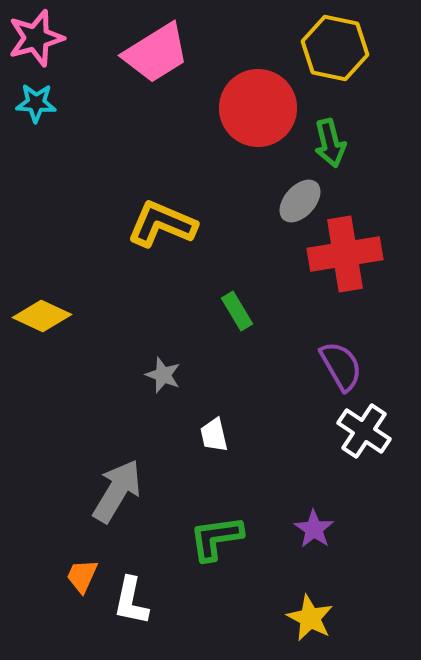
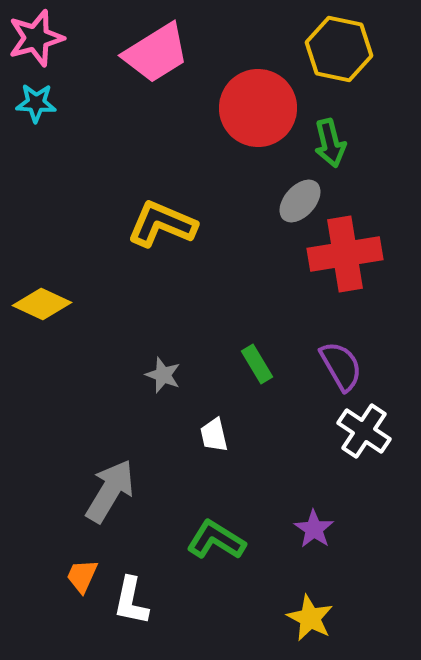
yellow hexagon: moved 4 px right, 1 px down
green rectangle: moved 20 px right, 53 px down
yellow diamond: moved 12 px up
gray arrow: moved 7 px left
green L-shape: moved 2 px down; rotated 40 degrees clockwise
